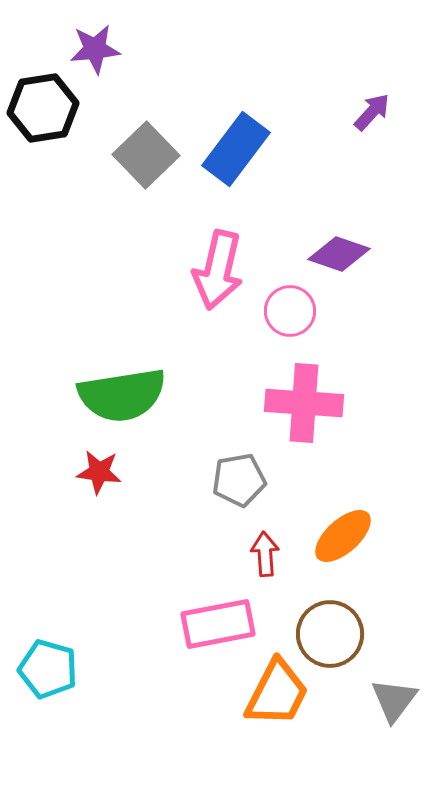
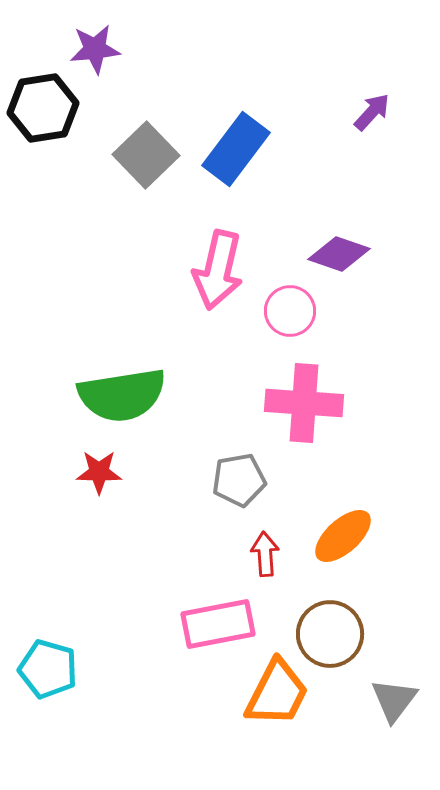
red star: rotated 6 degrees counterclockwise
